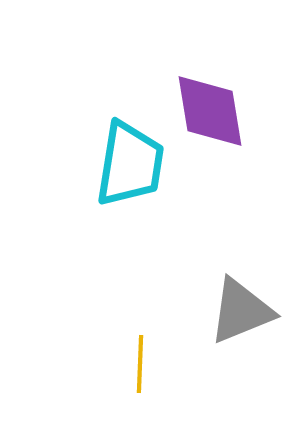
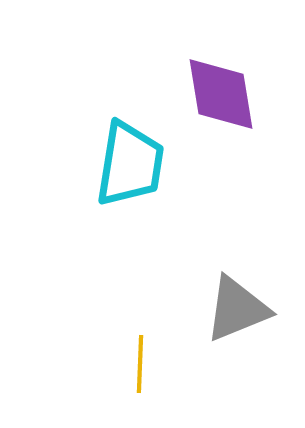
purple diamond: moved 11 px right, 17 px up
gray triangle: moved 4 px left, 2 px up
